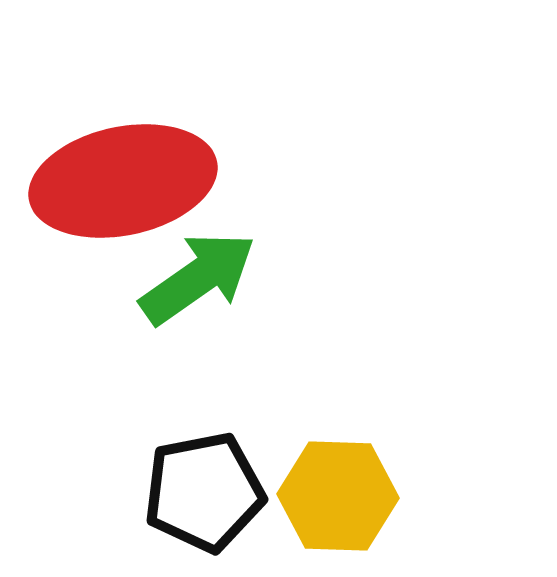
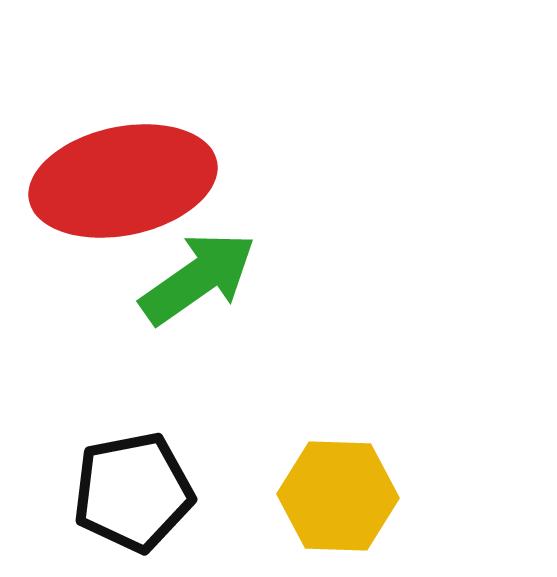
black pentagon: moved 71 px left
